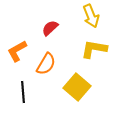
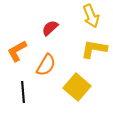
orange semicircle: moved 1 px down
